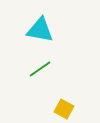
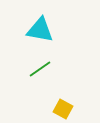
yellow square: moved 1 px left
